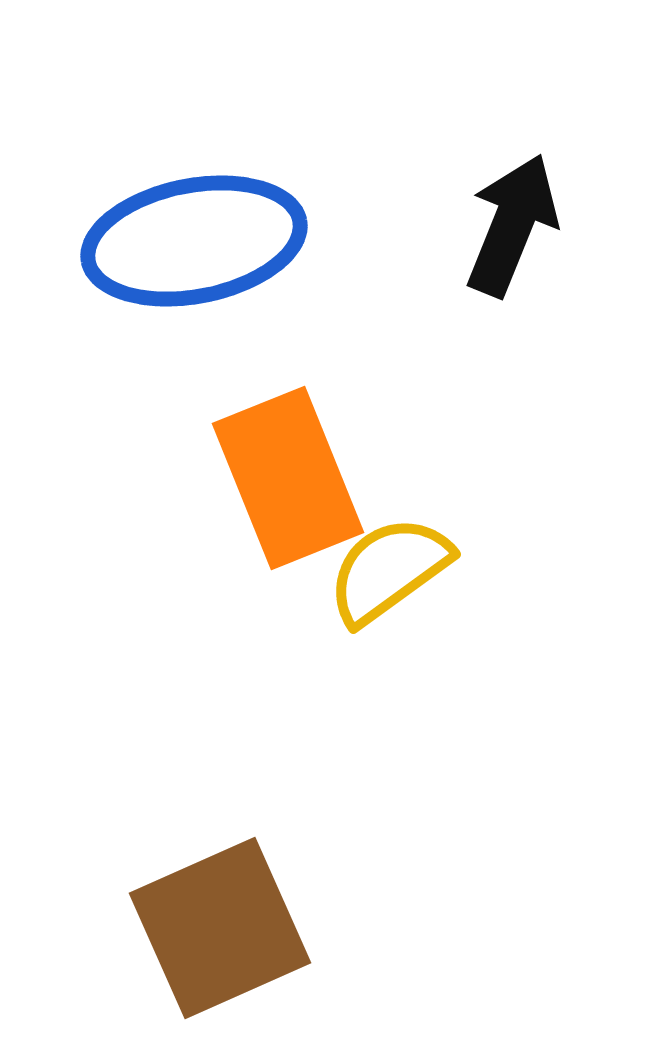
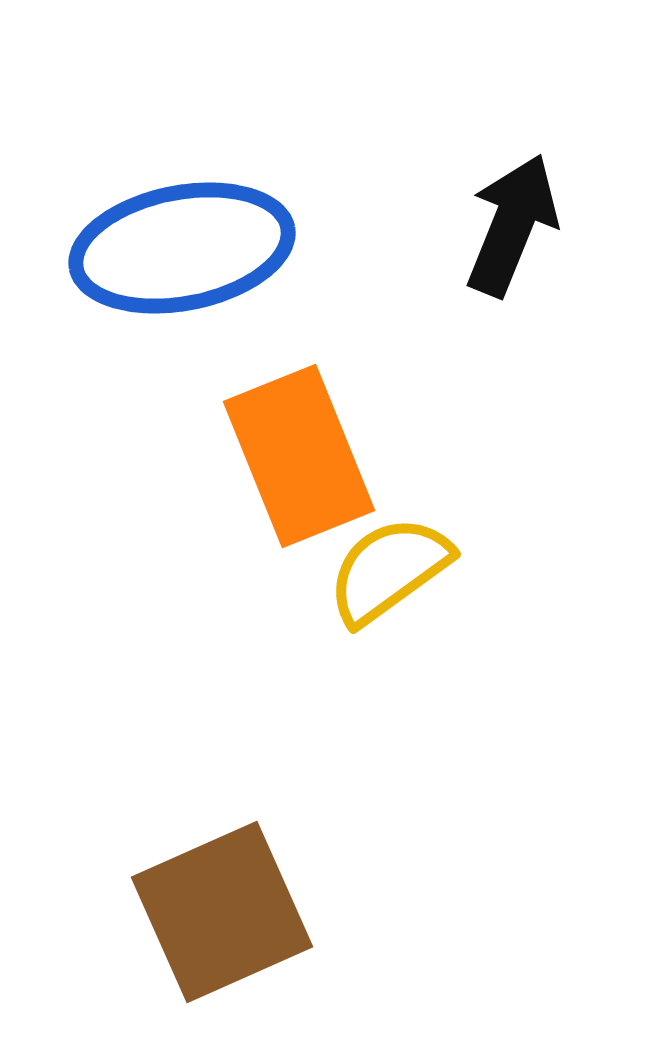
blue ellipse: moved 12 px left, 7 px down
orange rectangle: moved 11 px right, 22 px up
brown square: moved 2 px right, 16 px up
